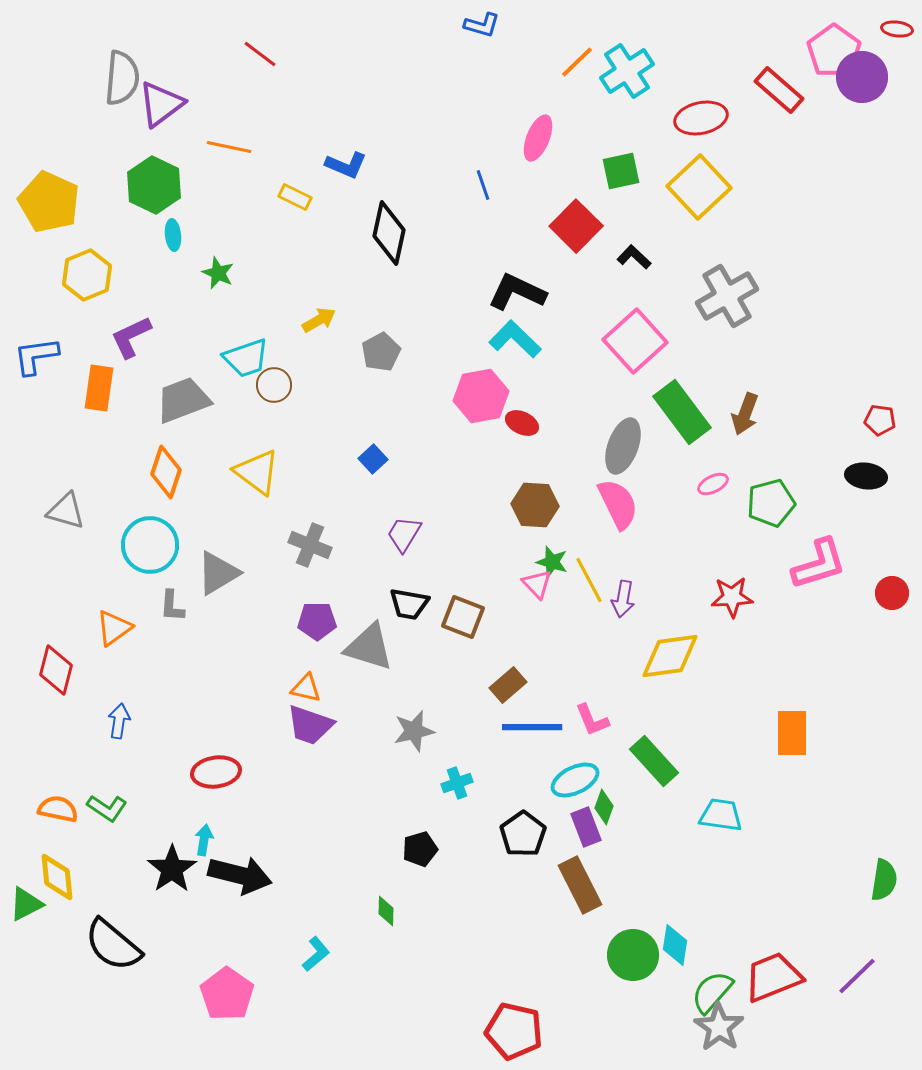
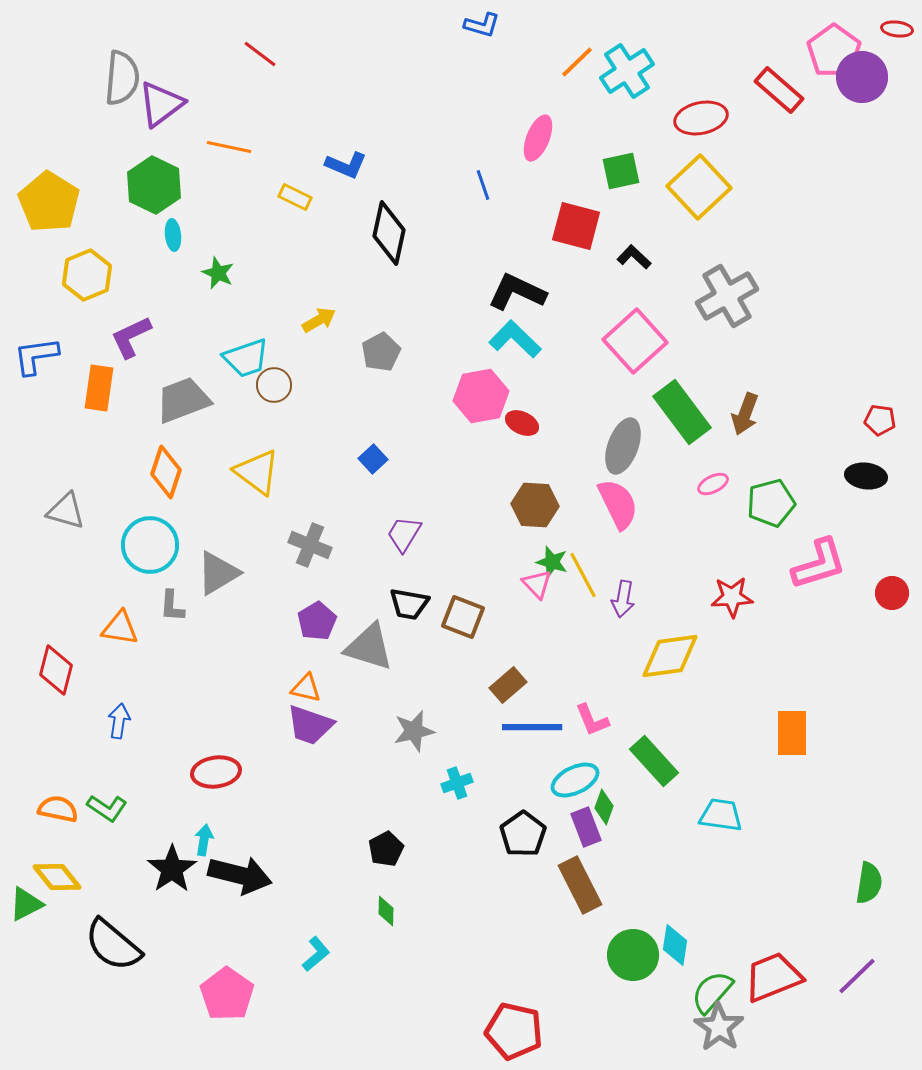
yellow pentagon at (49, 202): rotated 8 degrees clockwise
red square at (576, 226): rotated 30 degrees counterclockwise
yellow line at (589, 580): moved 6 px left, 5 px up
purple pentagon at (317, 621): rotated 30 degrees counterclockwise
orange triangle at (114, 628): moved 6 px right; rotated 45 degrees clockwise
black pentagon at (420, 849): moved 34 px left; rotated 12 degrees counterclockwise
yellow diamond at (57, 877): rotated 33 degrees counterclockwise
green semicircle at (884, 880): moved 15 px left, 3 px down
